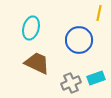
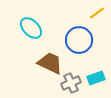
yellow line: moved 2 px left; rotated 42 degrees clockwise
cyan ellipse: rotated 60 degrees counterclockwise
brown trapezoid: moved 13 px right
